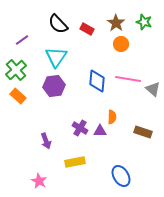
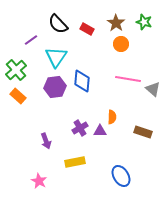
purple line: moved 9 px right
blue diamond: moved 15 px left
purple hexagon: moved 1 px right, 1 px down
purple cross: rotated 28 degrees clockwise
